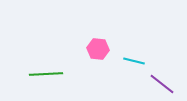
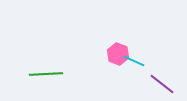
pink hexagon: moved 20 px right, 5 px down; rotated 15 degrees clockwise
cyan line: rotated 10 degrees clockwise
